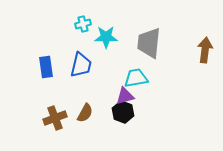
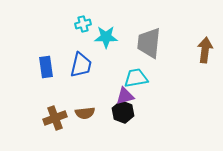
brown semicircle: rotated 54 degrees clockwise
